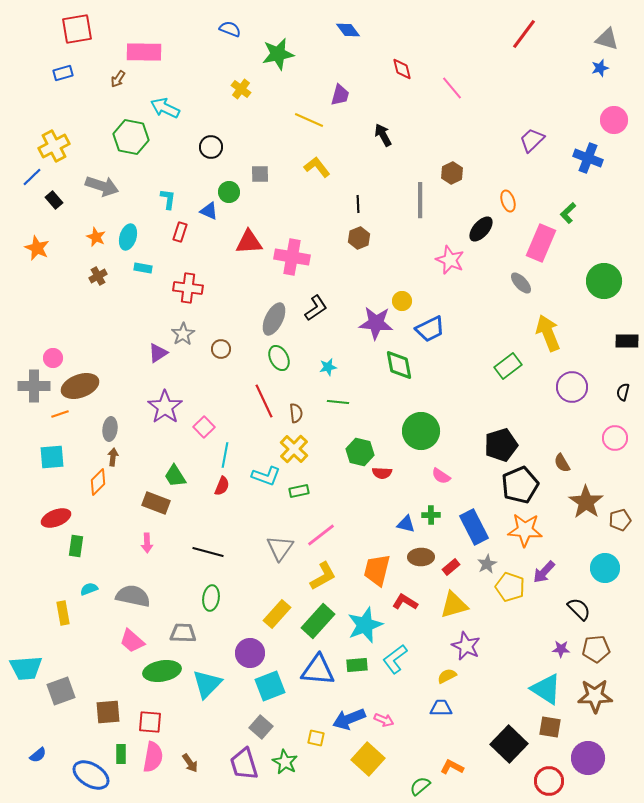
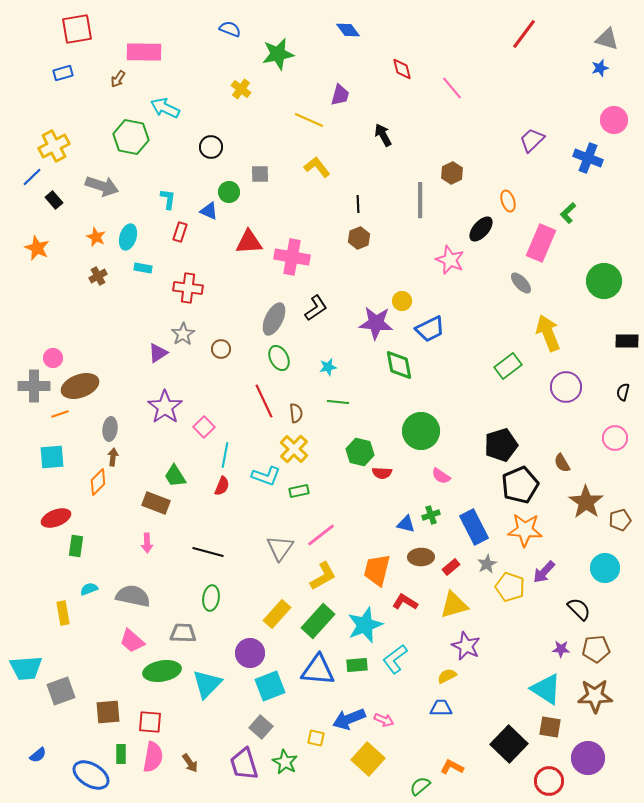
purple circle at (572, 387): moved 6 px left
green cross at (431, 515): rotated 18 degrees counterclockwise
